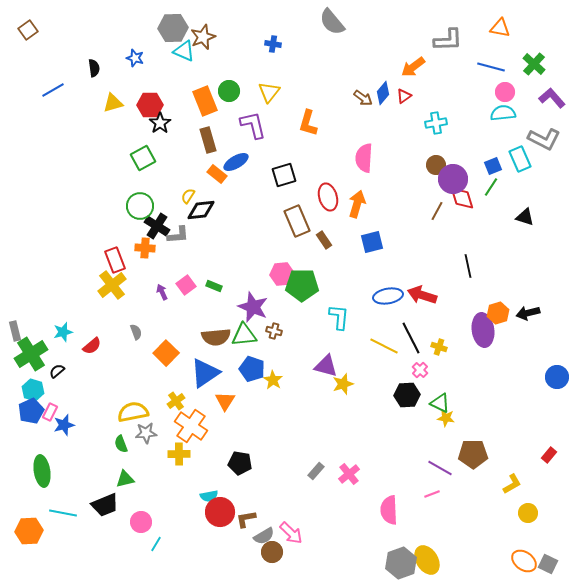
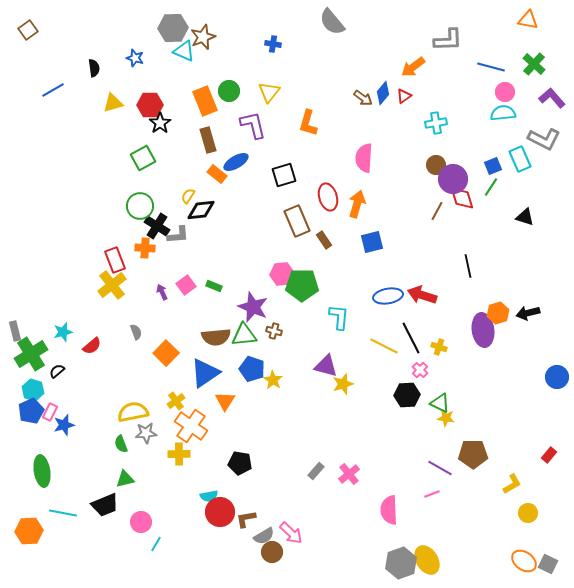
orange triangle at (500, 28): moved 28 px right, 8 px up
